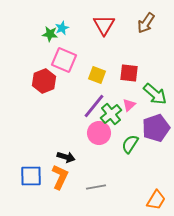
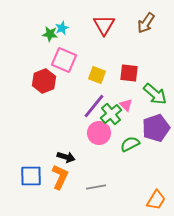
pink triangle: moved 3 px left; rotated 32 degrees counterclockwise
green semicircle: rotated 30 degrees clockwise
